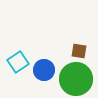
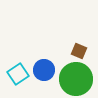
brown square: rotated 14 degrees clockwise
cyan square: moved 12 px down
